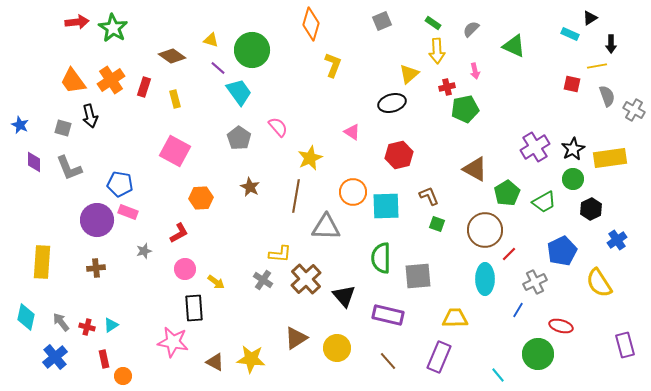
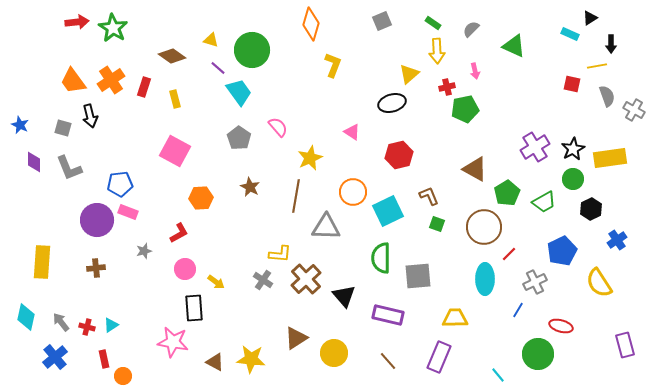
blue pentagon at (120, 184): rotated 15 degrees counterclockwise
cyan square at (386, 206): moved 2 px right, 5 px down; rotated 24 degrees counterclockwise
brown circle at (485, 230): moved 1 px left, 3 px up
yellow circle at (337, 348): moved 3 px left, 5 px down
